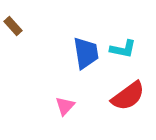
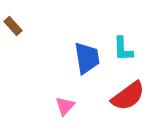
cyan L-shape: rotated 76 degrees clockwise
blue trapezoid: moved 1 px right, 5 px down
